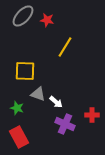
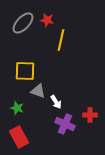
gray ellipse: moved 7 px down
yellow line: moved 4 px left, 7 px up; rotated 20 degrees counterclockwise
gray triangle: moved 3 px up
white arrow: rotated 16 degrees clockwise
red cross: moved 2 px left
